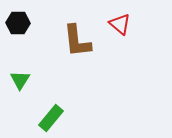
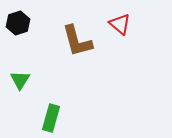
black hexagon: rotated 20 degrees counterclockwise
brown L-shape: rotated 9 degrees counterclockwise
green rectangle: rotated 24 degrees counterclockwise
